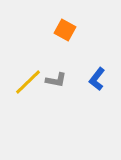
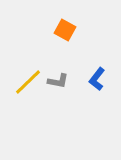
gray L-shape: moved 2 px right, 1 px down
